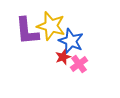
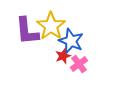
yellow star: rotated 20 degrees clockwise
red star: moved 1 px up
